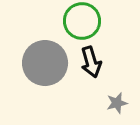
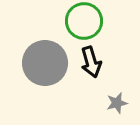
green circle: moved 2 px right
